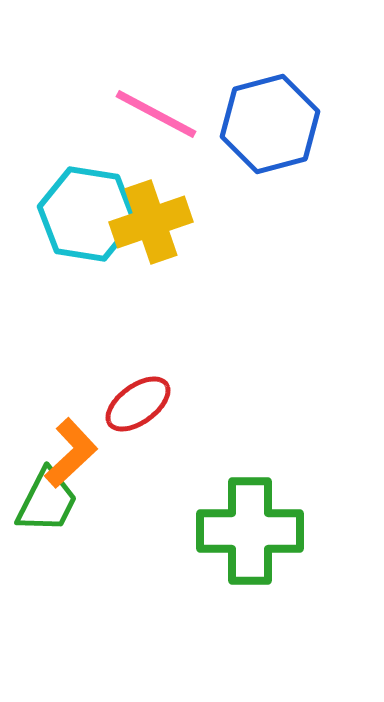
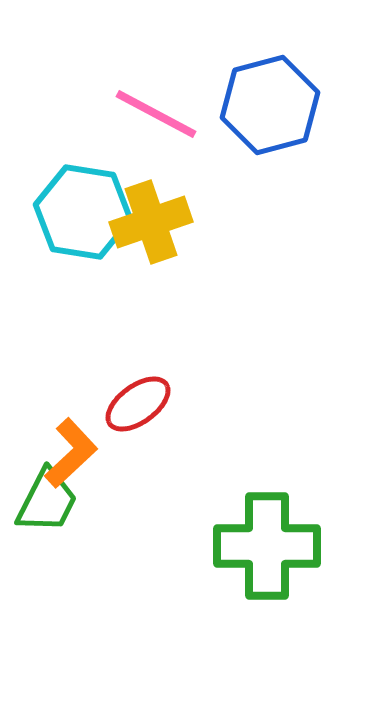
blue hexagon: moved 19 px up
cyan hexagon: moved 4 px left, 2 px up
green cross: moved 17 px right, 15 px down
